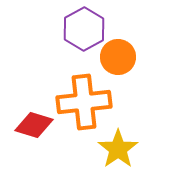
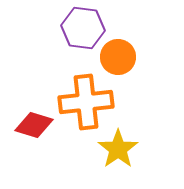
purple hexagon: moved 1 px left, 1 px up; rotated 24 degrees counterclockwise
orange cross: moved 2 px right
